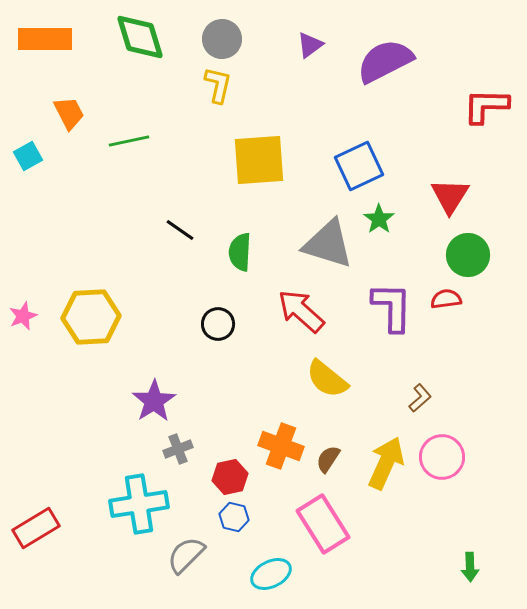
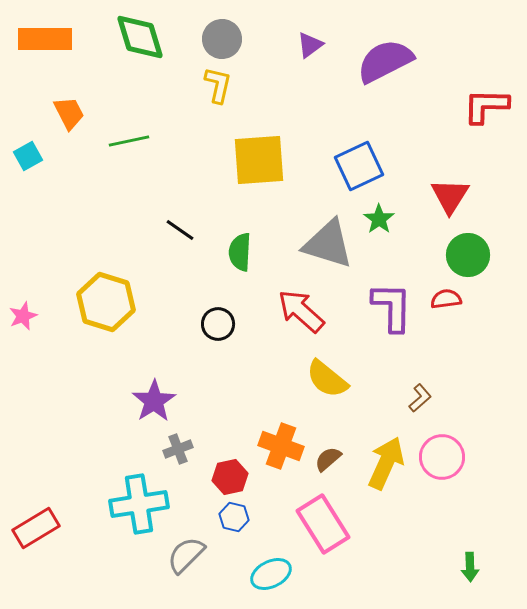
yellow hexagon: moved 15 px right, 15 px up; rotated 20 degrees clockwise
brown semicircle: rotated 16 degrees clockwise
